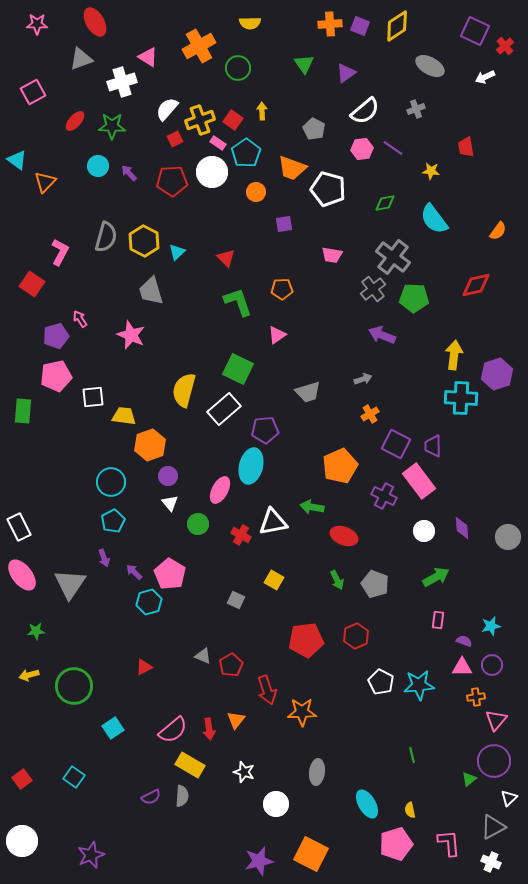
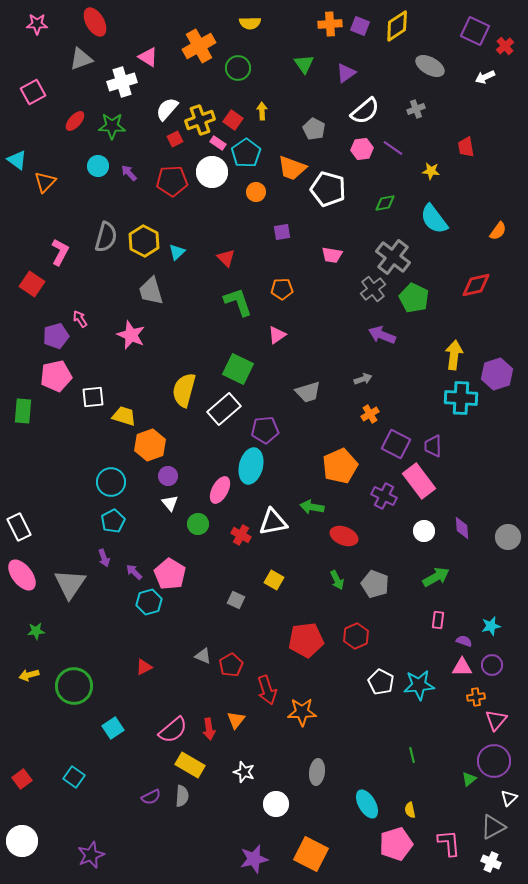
purple square at (284, 224): moved 2 px left, 8 px down
green pentagon at (414, 298): rotated 24 degrees clockwise
yellow trapezoid at (124, 416): rotated 10 degrees clockwise
purple star at (259, 861): moved 5 px left, 2 px up
